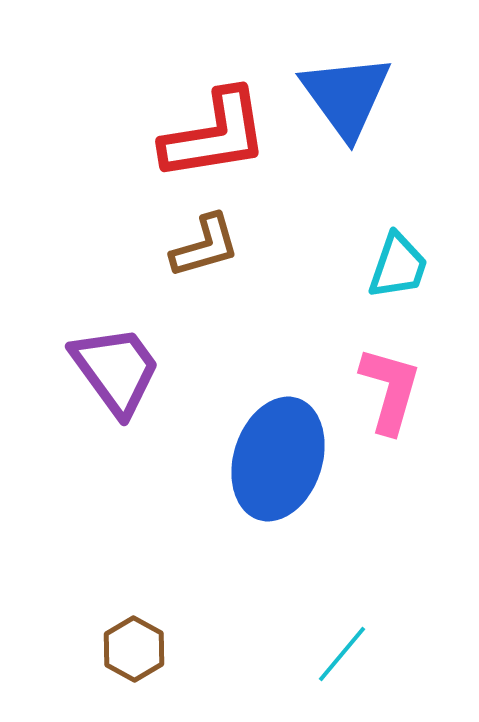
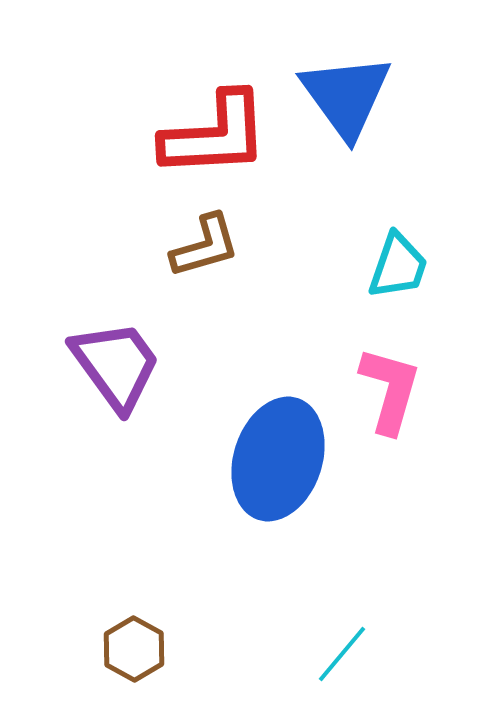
red L-shape: rotated 6 degrees clockwise
purple trapezoid: moved 5 px up
